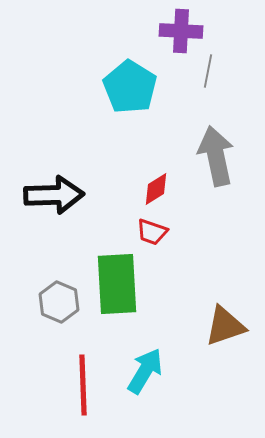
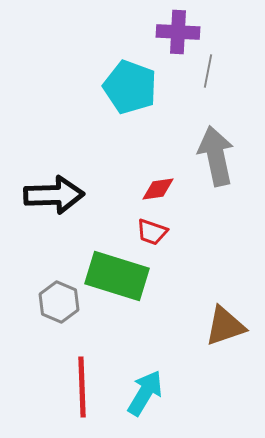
purple cross: moved 3 px left, 1 px down
cyan pentagon: rotated 12 degrees counterclockwise
red diamond: moved 2 px right; rotated 24 degrees clockwise
green rectangle: moved 8 px up; rotated 70 degrees counterclockwise
cyan arrow: moved 22 px down
red line: moved 1 px left, 2 px down
